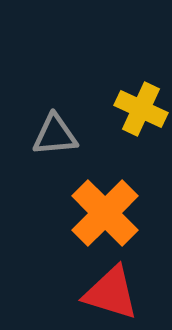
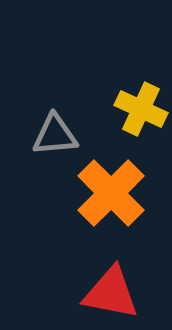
orange cross: moved 6 px right, 20 px up
red triangle: rotated 6 degrees counterclockwise
